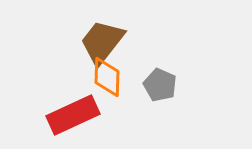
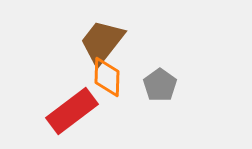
gray pentagon: rotated 12 degrees clockwise
red rectangle: moved 1 px left, 4 px up; rotated 12 degrees counterclockwise
